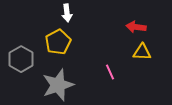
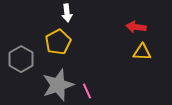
pink line: moved 23 px left, 19 px down
